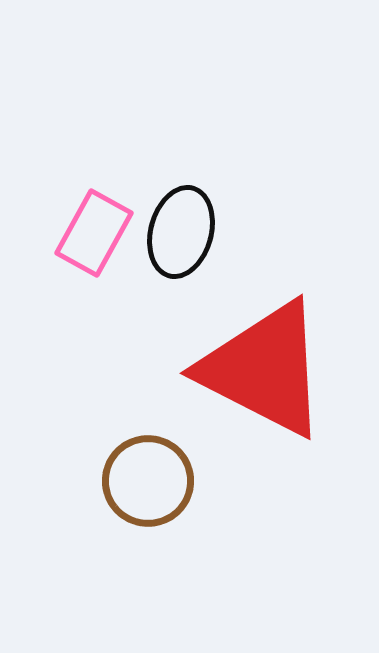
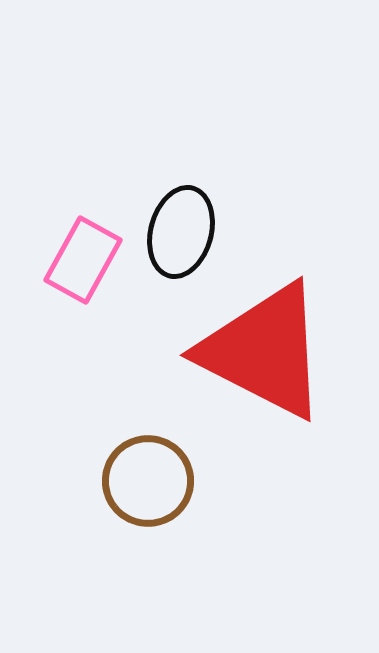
pink rectangle: moved 11 px left, 27 px down
red triangle: moved 18 px up
